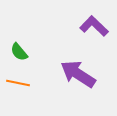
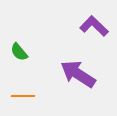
orange line: moved 5 px right, 13 px down; rotated 10 degrees counterclockwise
